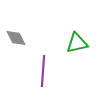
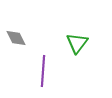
green triangle: rotated 40 degrees counterclockwise
